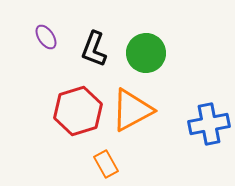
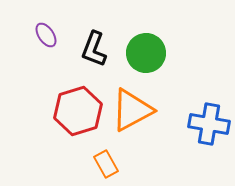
purple ellipse: moved 2 px up
blue cross: rotated 21 degrees clockwise
